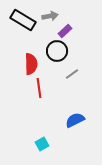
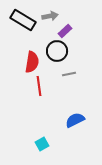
red semicircle: moved 1 px right, 2 px up; rotated 10 degrees clockwise
gray line: moved 3 px left; rotated 24 degrees clockwise
red line: moved 2 px up
